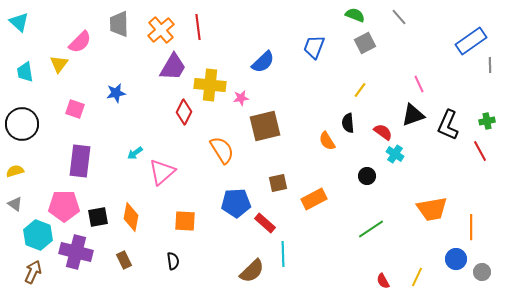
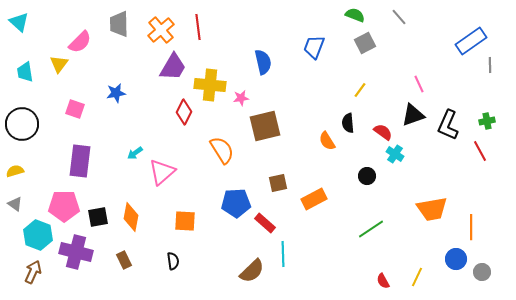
blue semicircle at (263, 62): rotated 60 degrees counterclockwise
